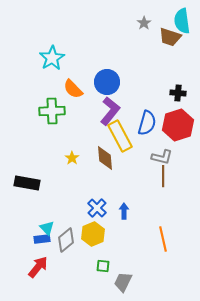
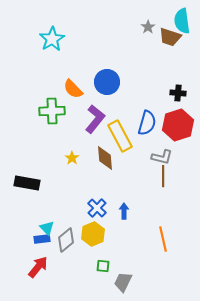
gray star: moved 4 px right, 4 px down
cyan star: moved 19 px up
purple L-shape: moved 15 px left, 8 px down
